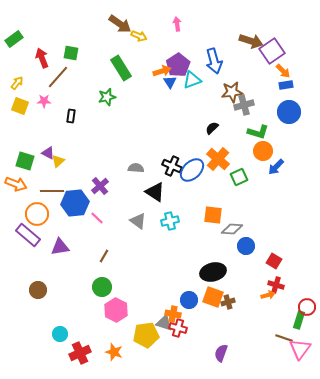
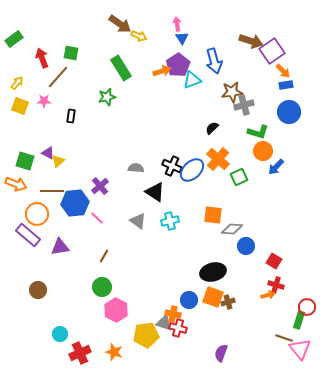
blue triangle at (170, 82): moved 12 px right, 44 px up
pink triangle at (300, 349): rotated 15 degrees counterclockwise
